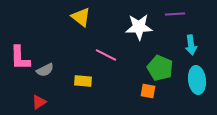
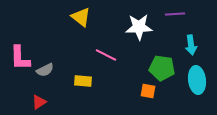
green pentagon: moved 2 px right; rotated 15 degrees counterclockwise
